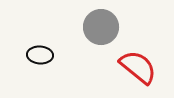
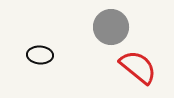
gray circle: moved 10 px right
